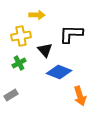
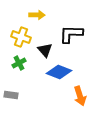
yellow cross: moved 1 px down; rotated 30 degrees clockwise
gray rectangle: rotated 40 degrees clockwise
